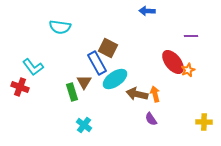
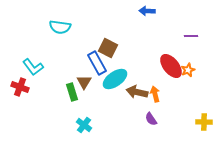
red ellipse: moved 2 px left, 4 px down
brown arrow: moved 2 px up
